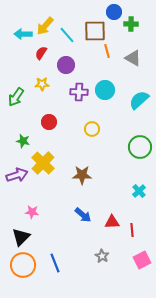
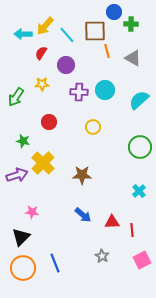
yellow circle: moved 1 px right, 2 px up
orange circle: moved 3 px down
